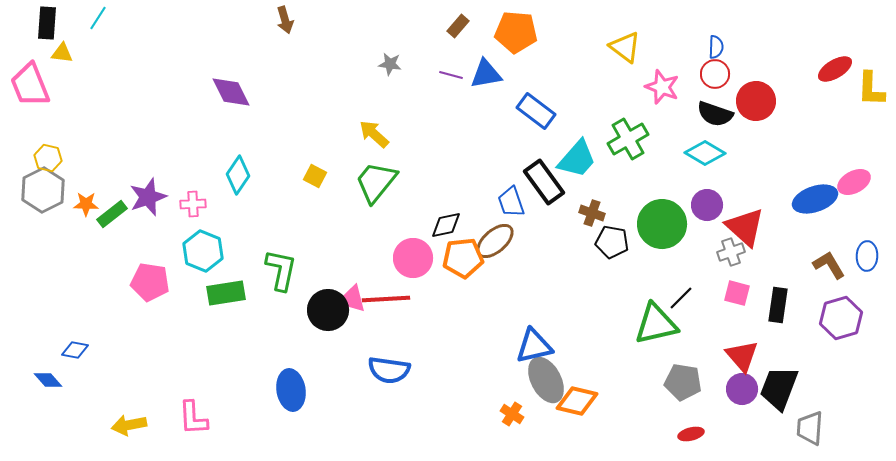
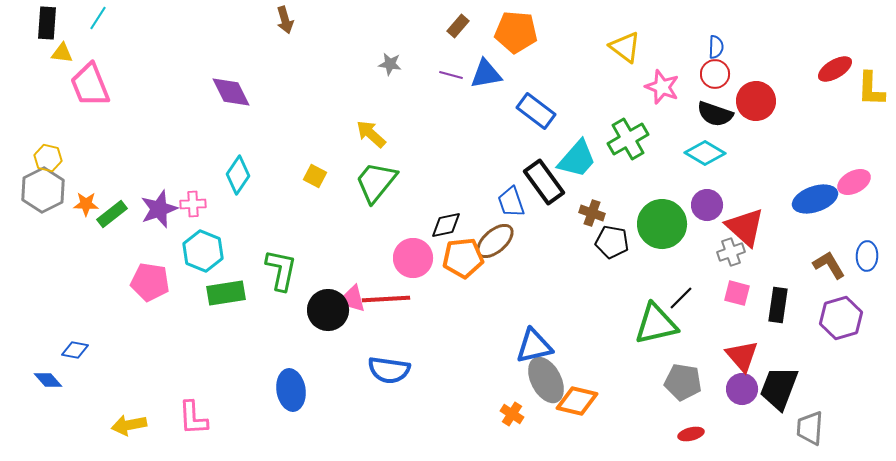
pink trapezoid at (30, 85): moved 60 px right
yellow arrow at (374, 134): moved 3 px left
purple star at (148, 197): moved 11 px right, 12 px down
